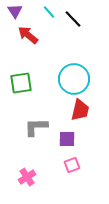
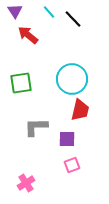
cyan circle: moved 2 px left
pink cross: moved 1 px left, 6 px down
